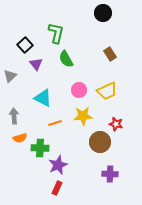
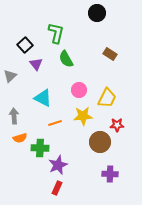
black circle: moved 6 px left
brown rectangle: rotated 24 degrees counterclockwise
yellow trapezoid: moved 7 px down; rotated 40 degrees counterclockwise
red star: moved 1 px right, 1 px down; rotated 16 degrees counterclockwise
